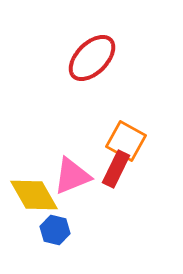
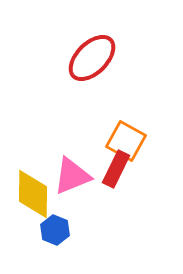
yellow diamond: moved 1 px left, 1 px up; rotated 30 degrees clockwise
blue hexagon: rotated 8 degrees clockwise
